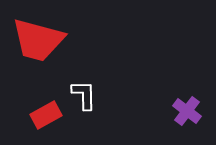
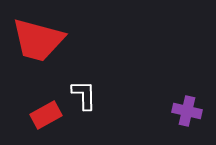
purple cross: rotated 24 degrees counterclockwise
